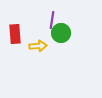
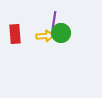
purple line: moved 2 px right
yellow arrow: moved 7 px right, 10 px up
